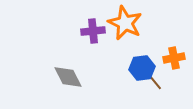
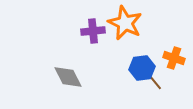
orange cross: rotated 30 degrees clockwise
